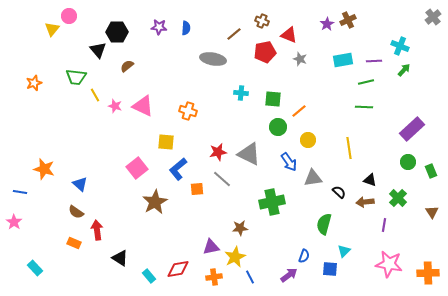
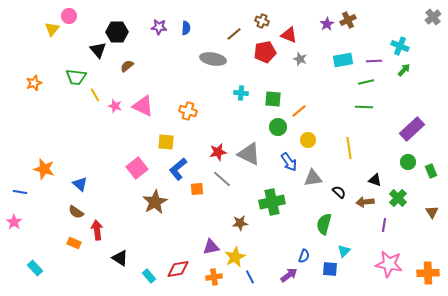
black triangle at (370, 180): moved 5 px right
brown star at (240, 228): moved 5 px up
